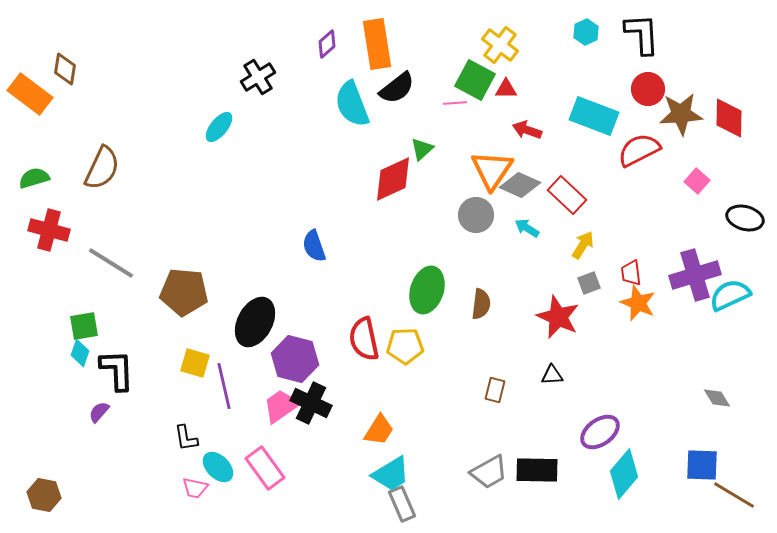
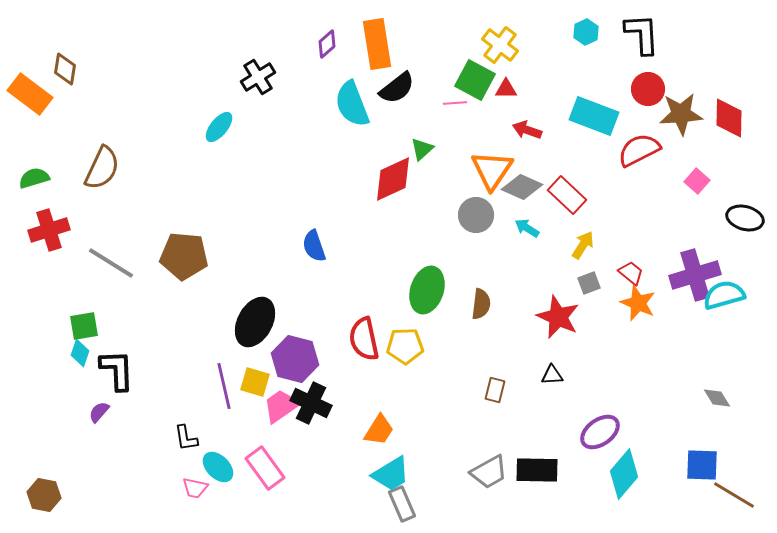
gray diamond at (520, 185): moved 2 px right, 2 px down
red cross at (49, 230): rotated 33 degrees counterclockwise
red trapezoid at (631, 273): rotated 136 degrees clockwise
brown pentagon at (184, 292): moved 36 px up
cyan semicircle at (730, 295): moved 6 px left; rotated 9 degrees clockwise
yellow square at (195, 363): moved 60 px right, 19 px down
